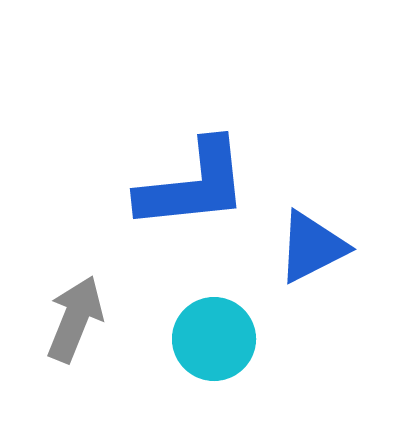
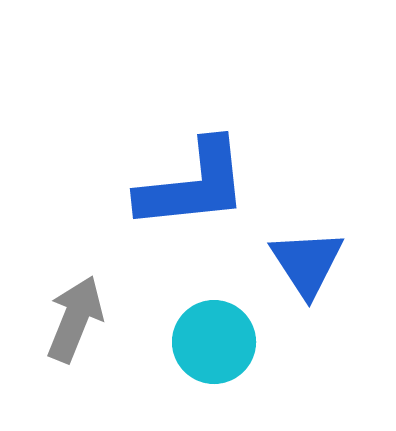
blue triangle: moved 5 px left, 16 px down; rotated 36 degrees counterclockwise
cyan circle: moved 3 px down
